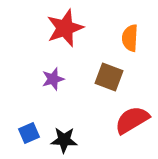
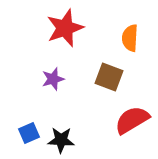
black star: moved 3 px left
